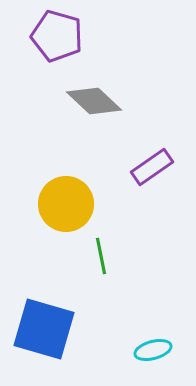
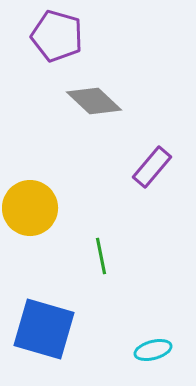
purple rectangle: rotated 15 degrees counterclockwise
yellow circle: moved 36 px left, 4 px down
